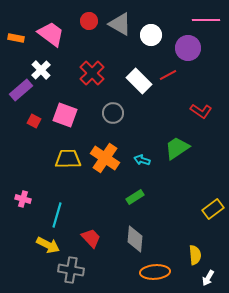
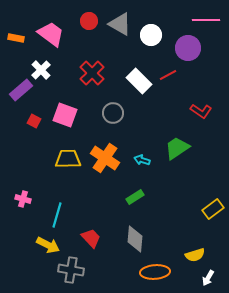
yellow semicircle: rotated 78 degrees clockwise
